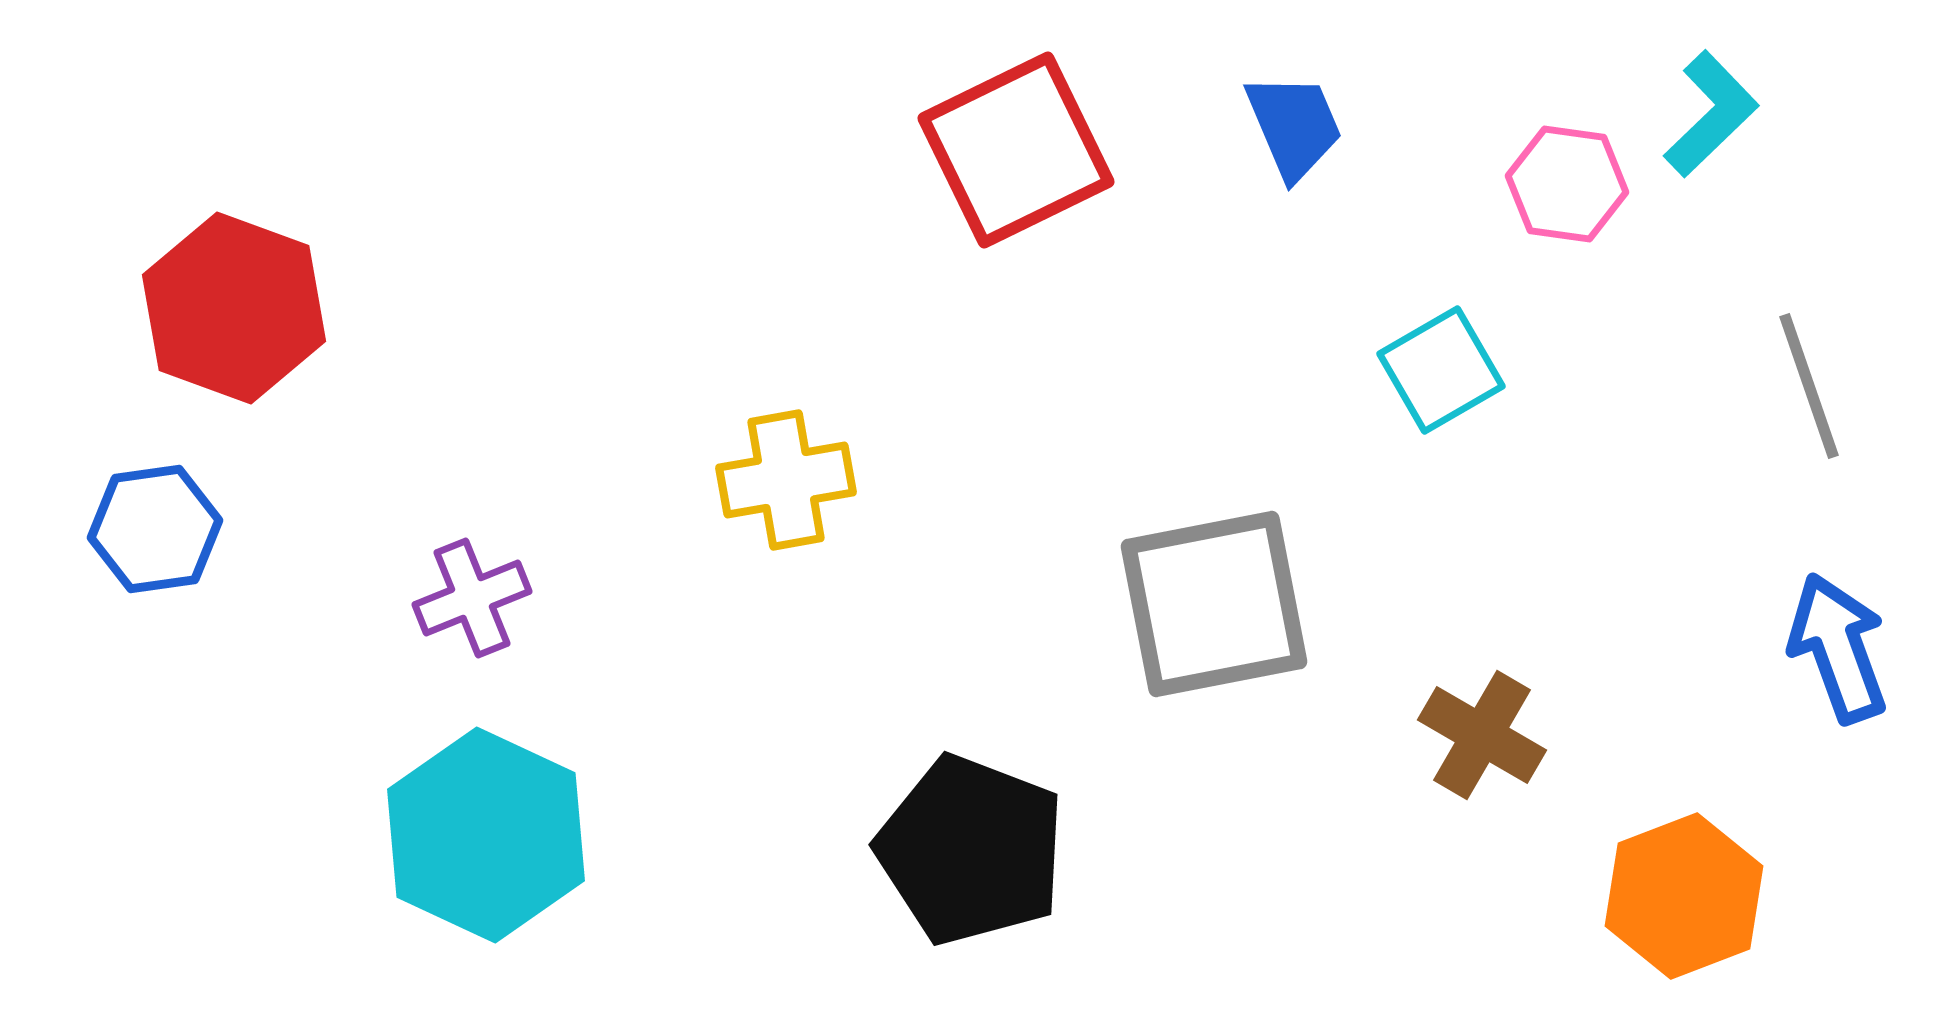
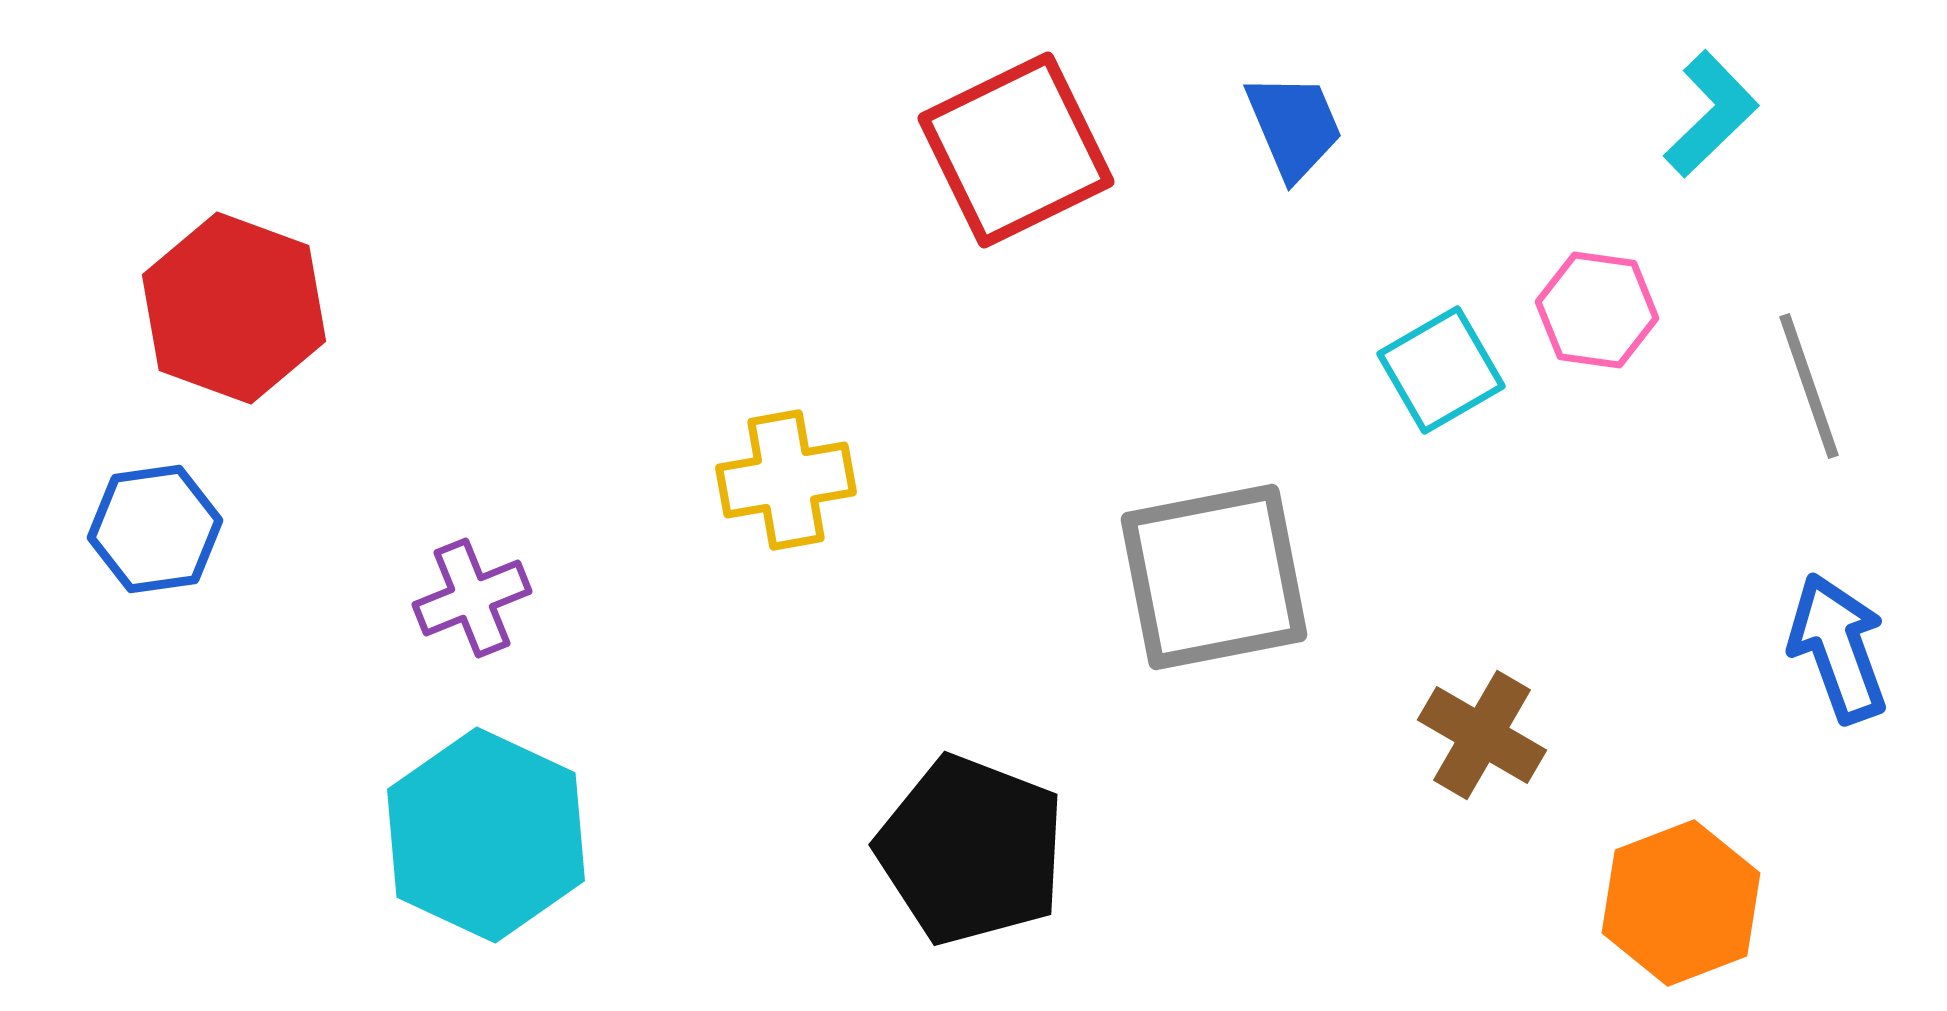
pink hexagon: moved 30 px right, 126 px down
gray square: moved 27 px up
orange hexagon: moved 3 px left, 7 px down
